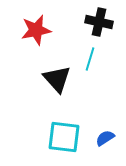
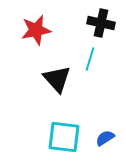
black cross: moved 2 px right, 1 px down
